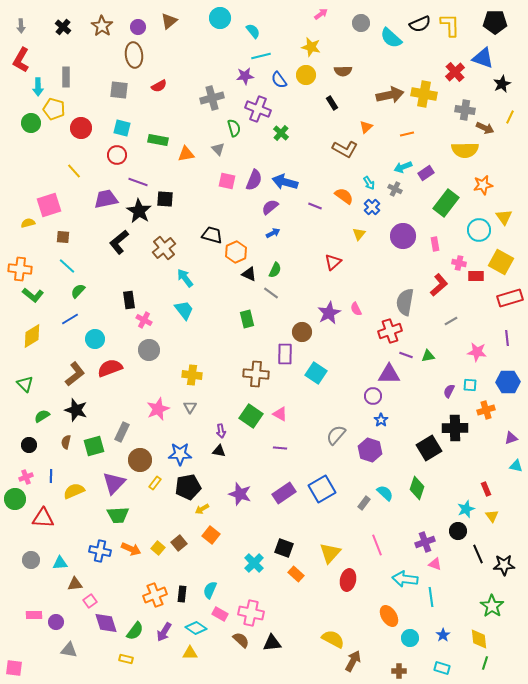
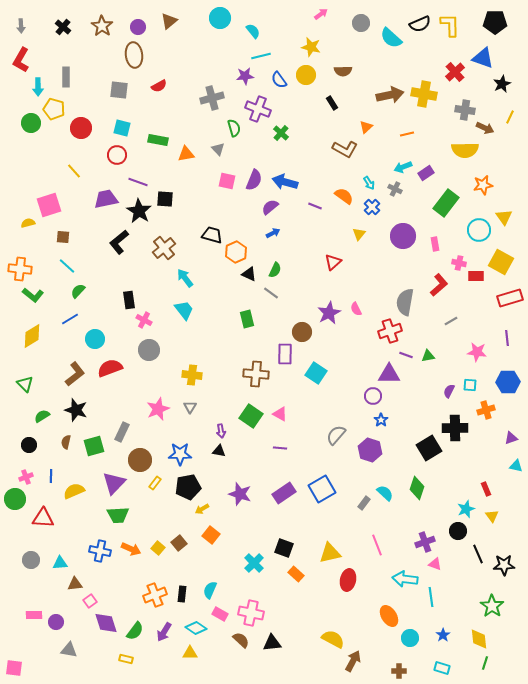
yellow triangle at (330, 553): rotated 35 degrees clockwise
